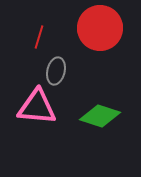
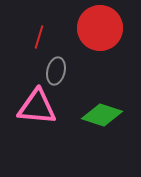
green diamond: moved 2 px right, 1 px up
